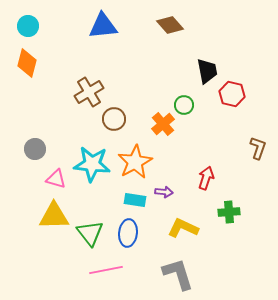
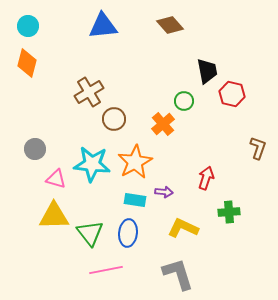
green circle: moved 4 px up
